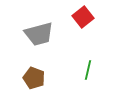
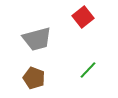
gray trapezoid: moved 2 px left, 5 px down
green line: rotated 30 degrees clockwise
